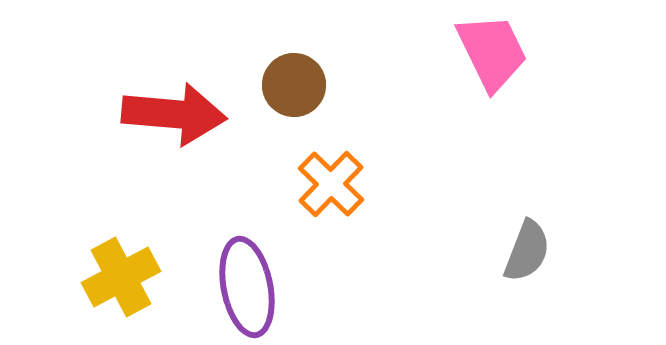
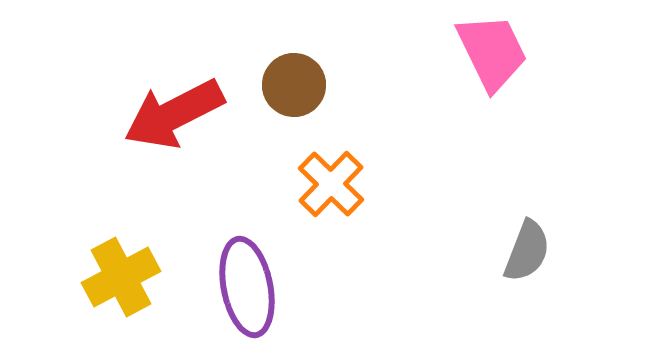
red arrow: rotated 148 degrees clockwise
